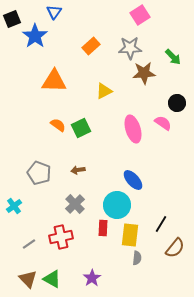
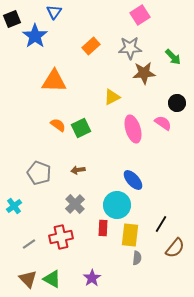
yellow triangle: moved 8 px right, 6 px down
